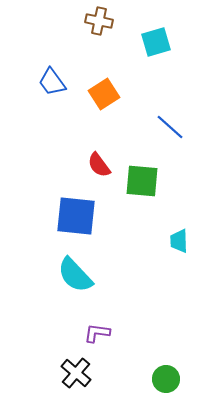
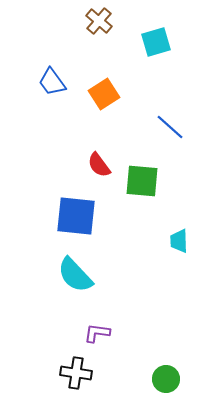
brown cross: rotated 28 degrees clockwise
black cross: rotated 32 degrees counterclockwise
